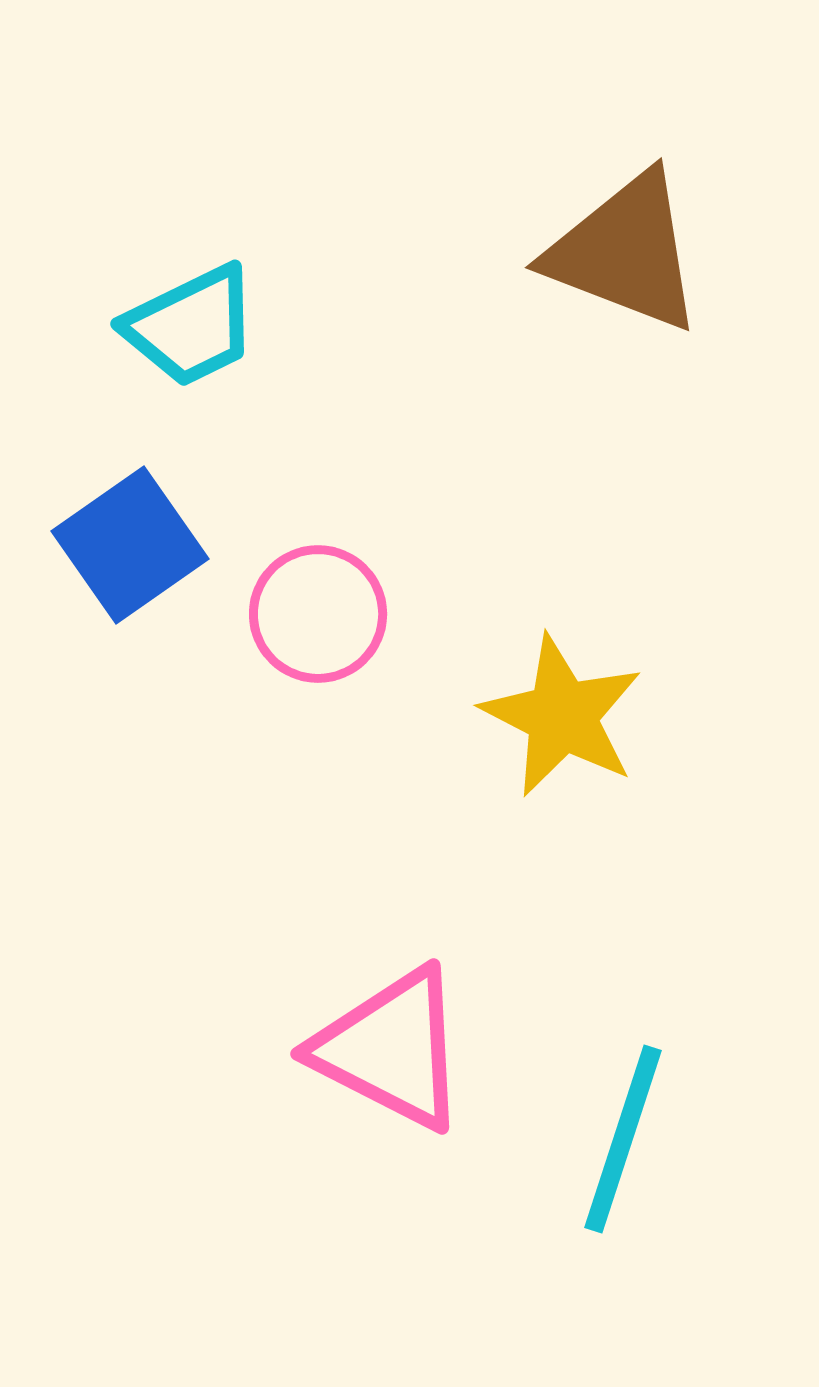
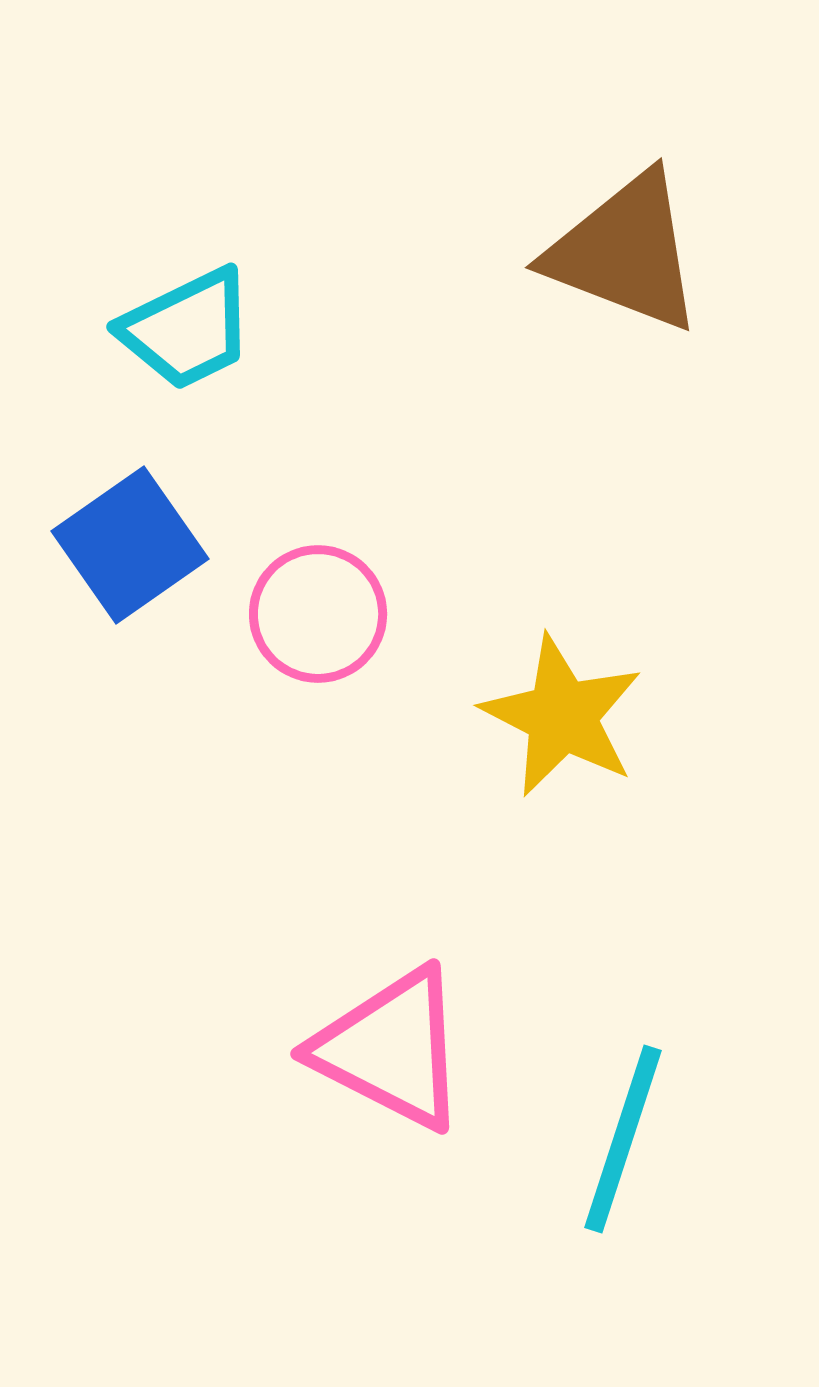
cyan trapezoid: moved 4 px left, 3 px down
